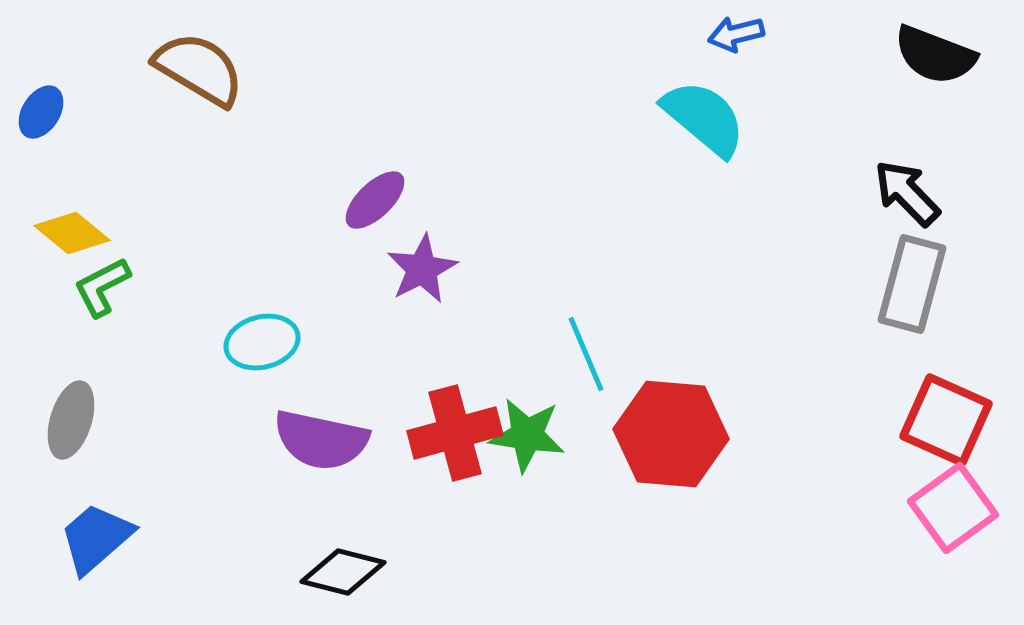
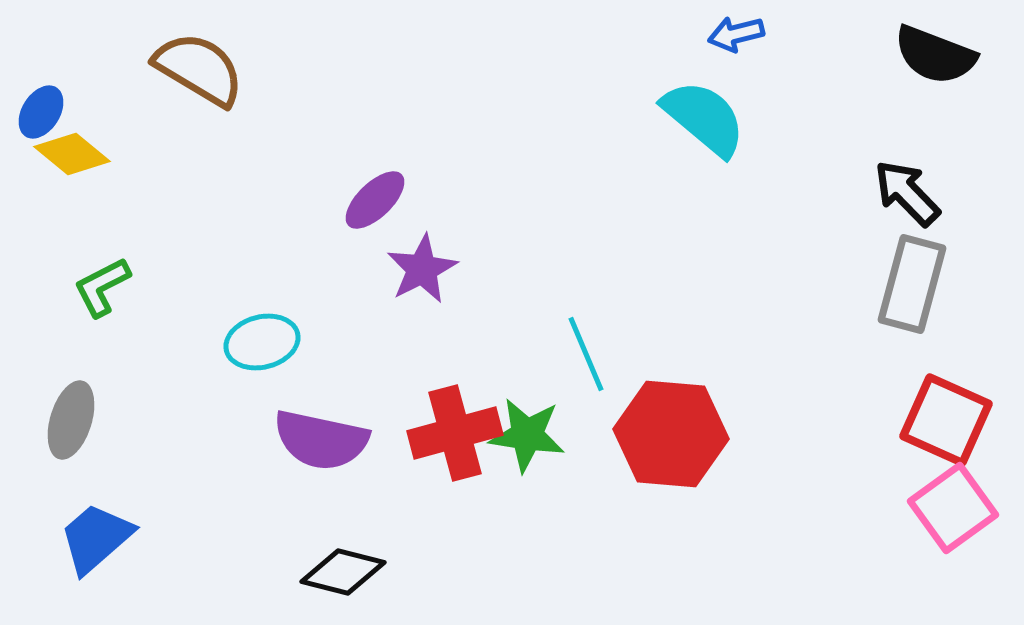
yellow diamond: moved 79 px up
